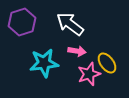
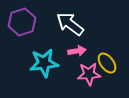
pink arrow: rotated 18 degrees counterclockwise
pink star: rotated 15 degrees clockwise
